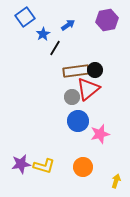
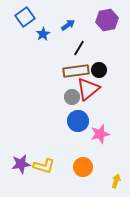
black line: moved 24 px right
black circle: moved 4 px right
